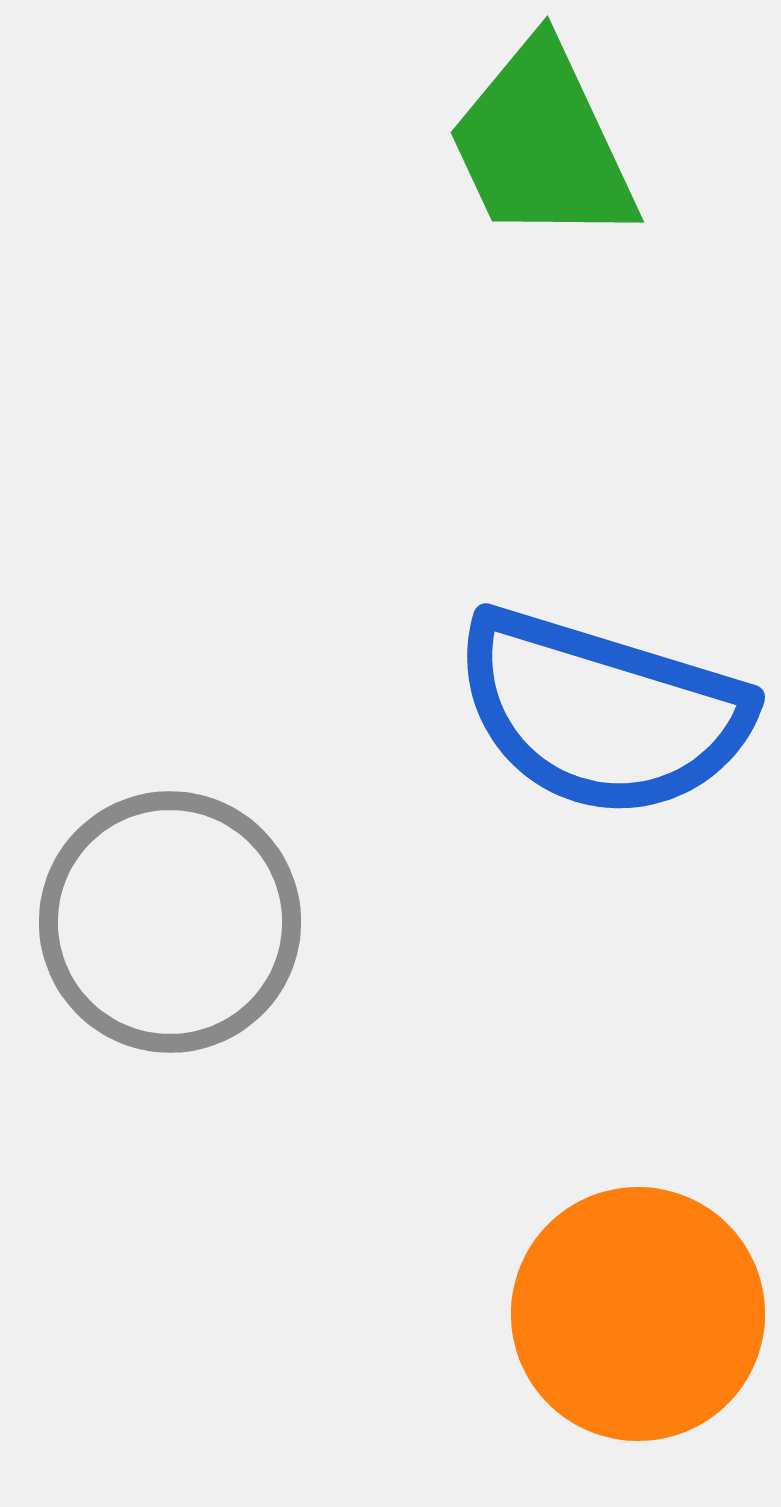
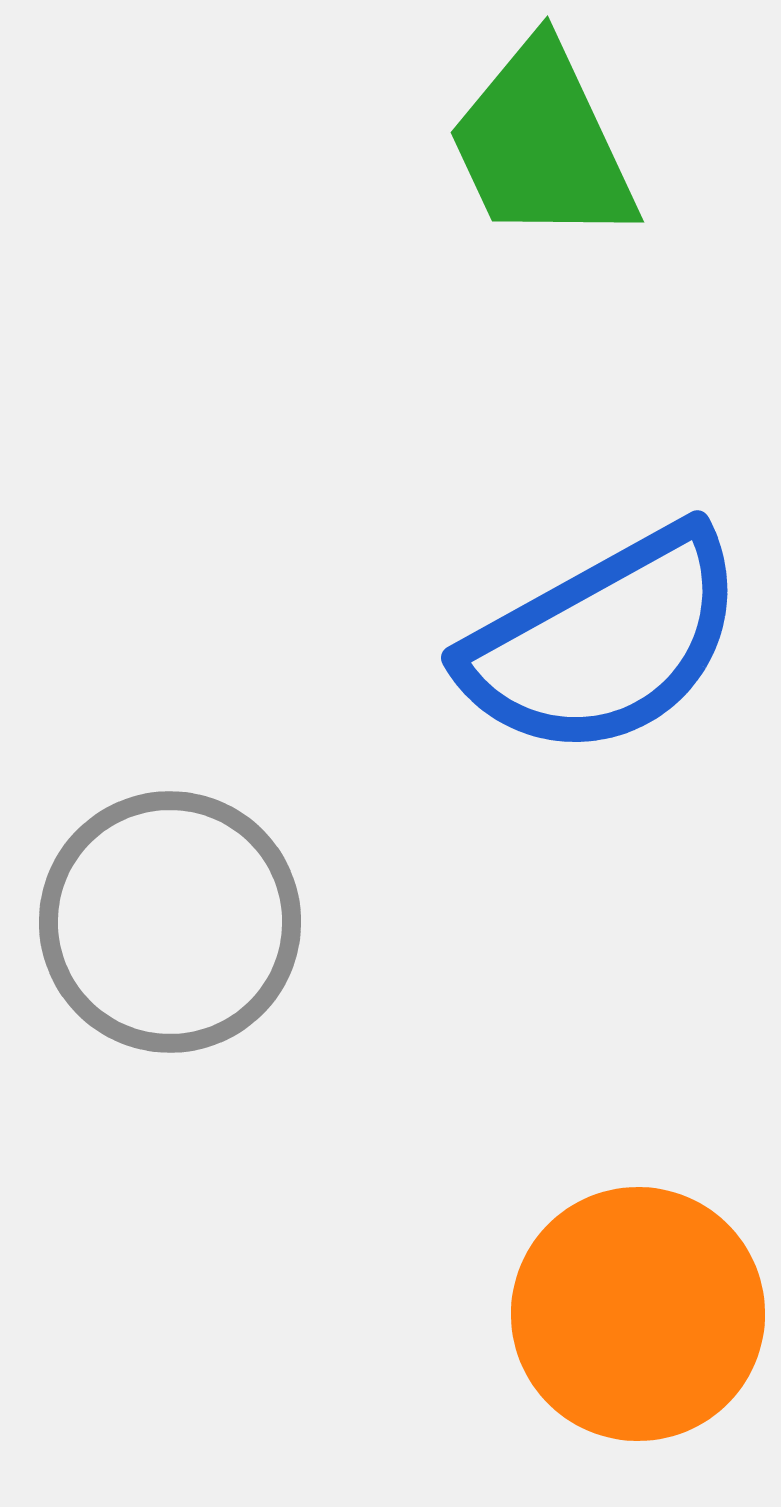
blue semicircle: moved 2 px right, 71 px up; rotated 46 degrees counterclockwise
